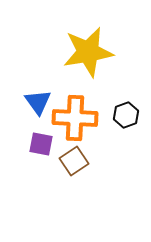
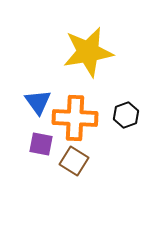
brown square: rotated 24 degrees counterclockwise
